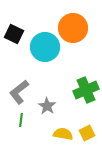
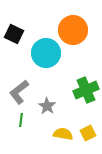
orange circle: moved 2 px down
cyan circle: moved 1 px right, 6 px down
yellow square: moved 1 px right
